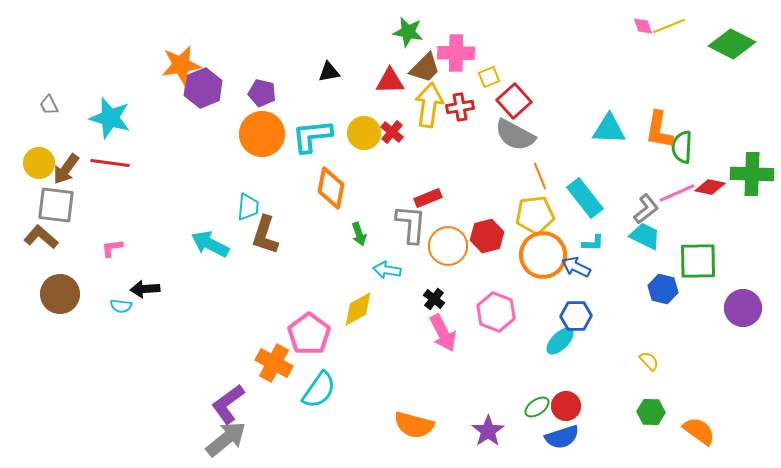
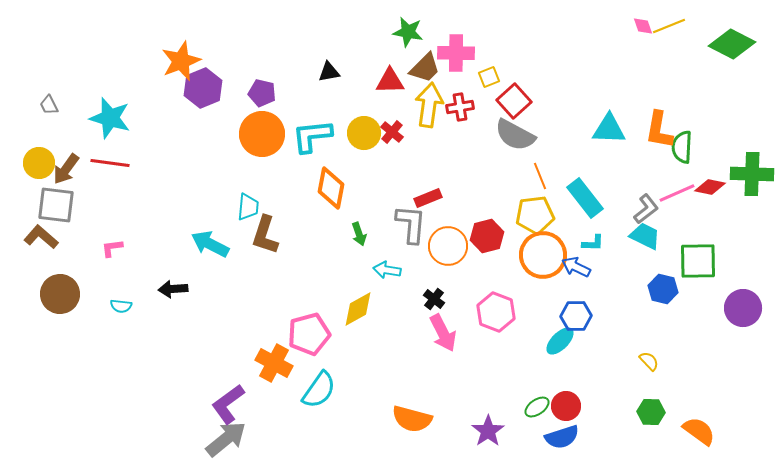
orange star at (181, 65): moved 4 px up; rotated 12 degrees counterclockwise
black arrow at (145, 289): moved 28 px right
pink pentagon at (309, 334): rotated 21 degrees clockwise
orange semicircle at (414, 425): moved 2 px left, 6 px up
